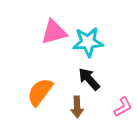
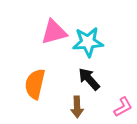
orange semicircle: moved 5 px left, 8 px up; rotated 24 degrees counterclockwise
